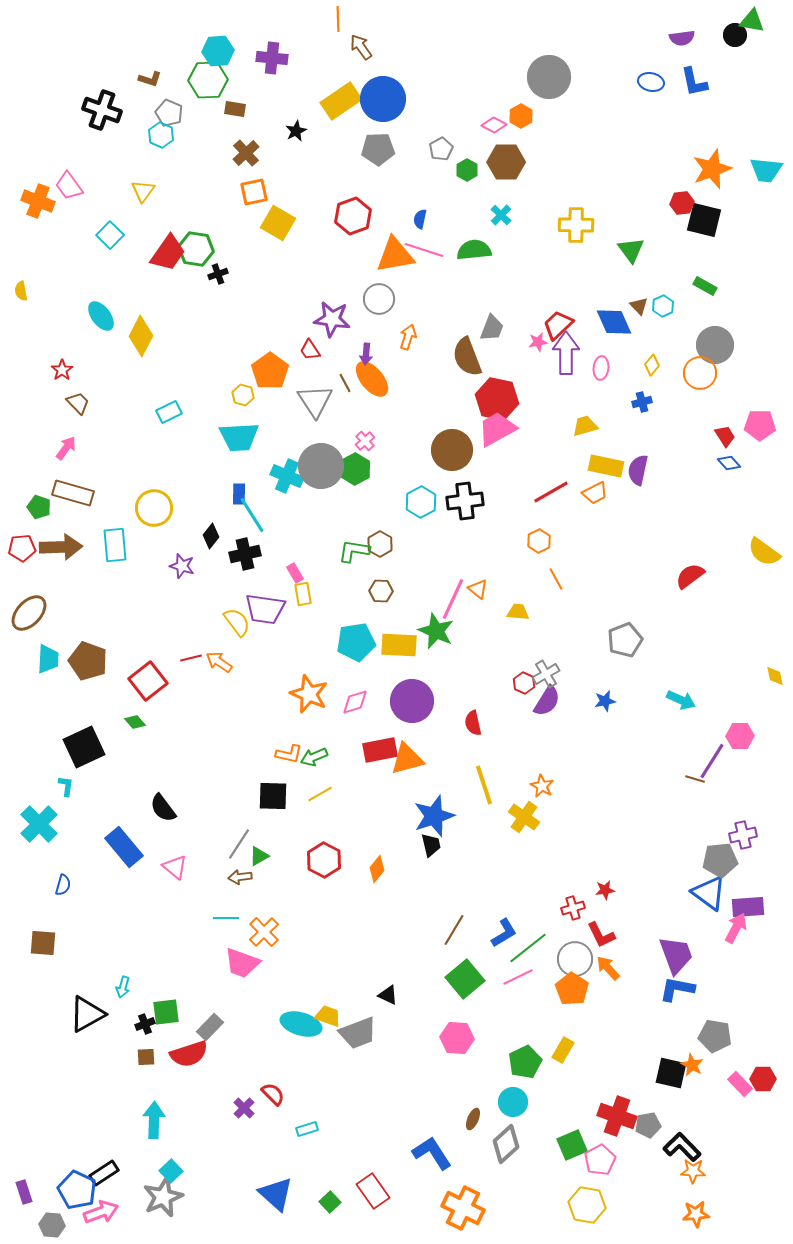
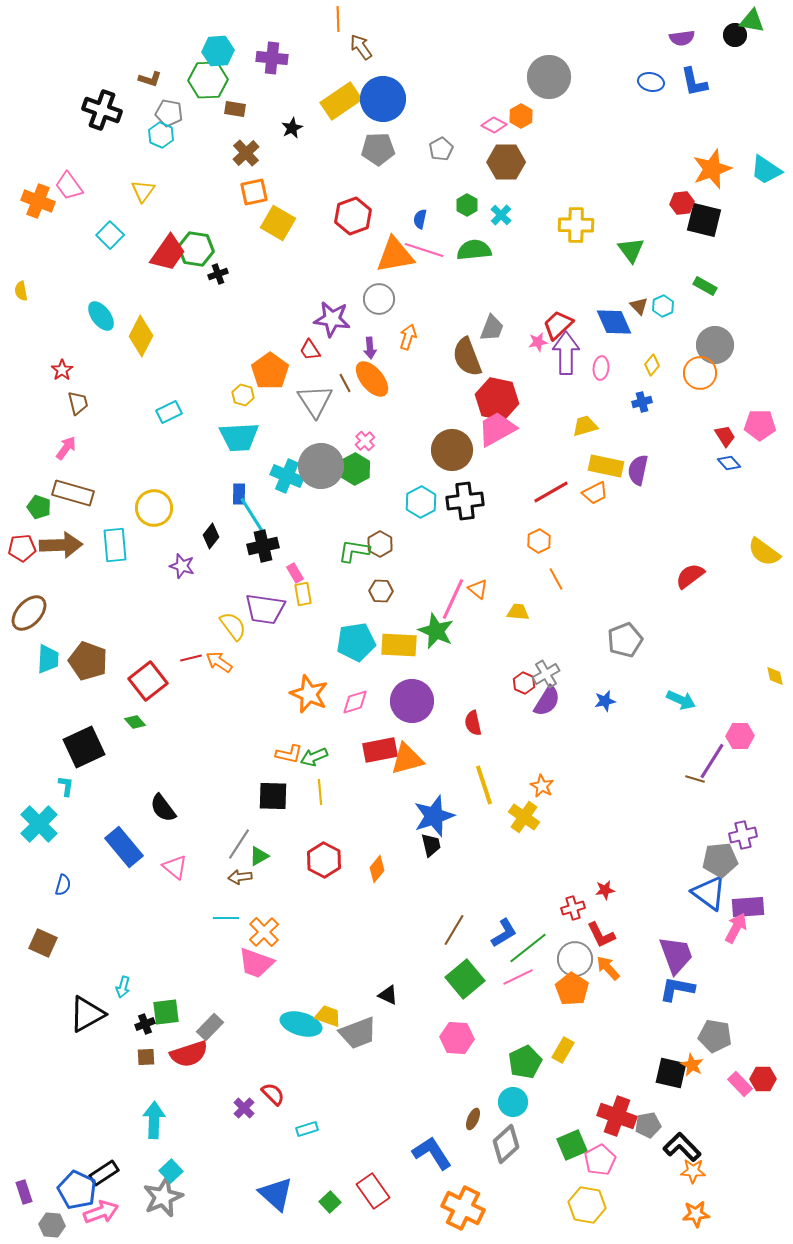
gray pentagon at (169, 113): rotated 12 degrees counterclockwise
black star at (296, 131): moved 4 px left, 3 px up
green hexagon at (467, 170): moved 35 px down
cyan trapezoid at (766, 170): rotated 28 degrees clockwise
purple arrow at (366, 354): moved 4 px right, 6 px up; rotated 10 degrees counterclockwise
brown trapezoid at (78, 403): rotated 30 degrees clockwise
brown arrow at (61, 547): moved 2 px up
black cross at (245, 554): moved 18 px right, 8 px up
yellow semicircle at (237, 622): moved 4 px left, 4 px down
yellow line at (320, 794): moved 2 px up; rotated 65 degrees counterclockwise
brown square at (43, 943): rotated 20 degrees clockwise
pink trapezoid at (242, 963): moved 14 px right
